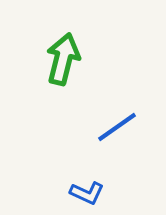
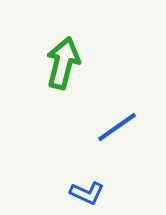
green arrow: moved 4 px down
